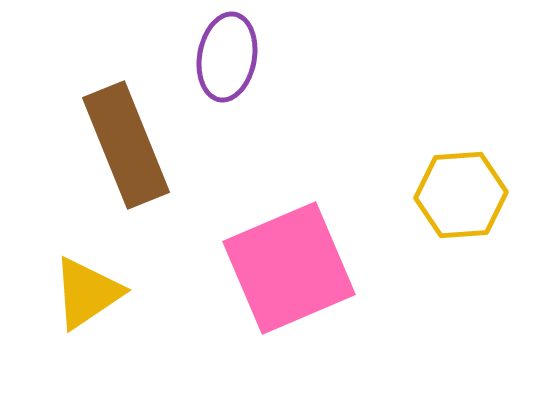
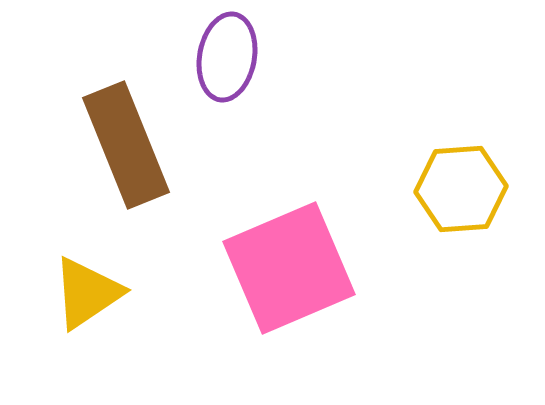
yellow hexagon: moved 6 px up
